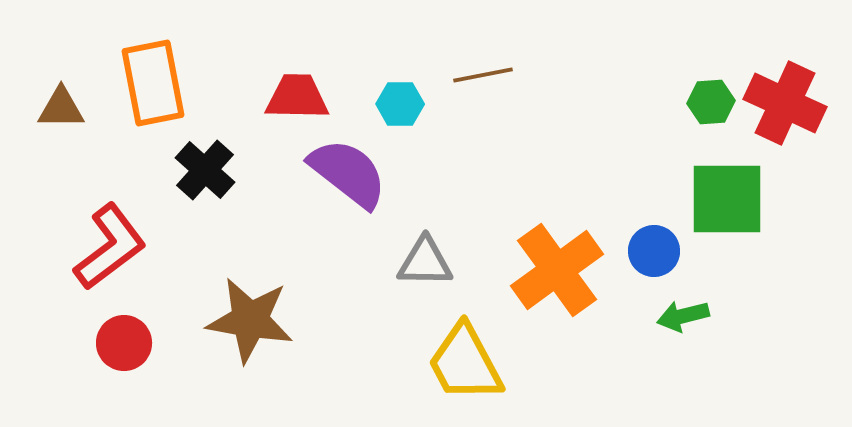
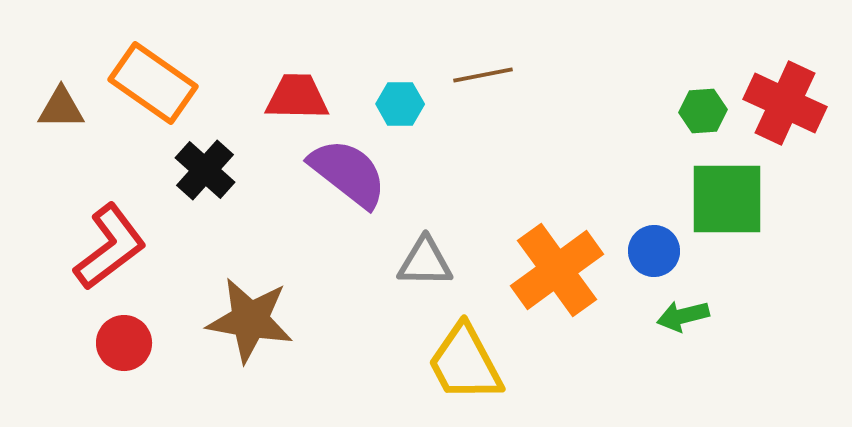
orange rectangle: rotated 44 degrees counterclockwise
green hexagon: moved 8 px left, 9 px down
